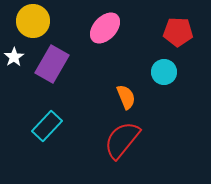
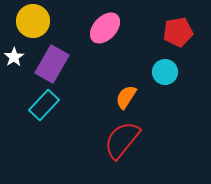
red pentagon: rotated 12 degrees counterclockwise
cyan circle: moved 1 px right
orange semicircle: rotated 125 degrees counterclockwise
cyan rectangle: moved 3 px left, 21 px up
